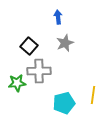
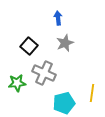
blue arrow: moved 1 px down
gray cross: moved 5 px right, 2 px down; rotated 25 degrees clockwise
yellow line: moved 1 px left, 2 px up
